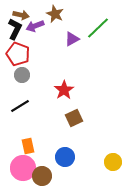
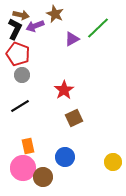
brown circle: moved 1 px right, 1 px down
